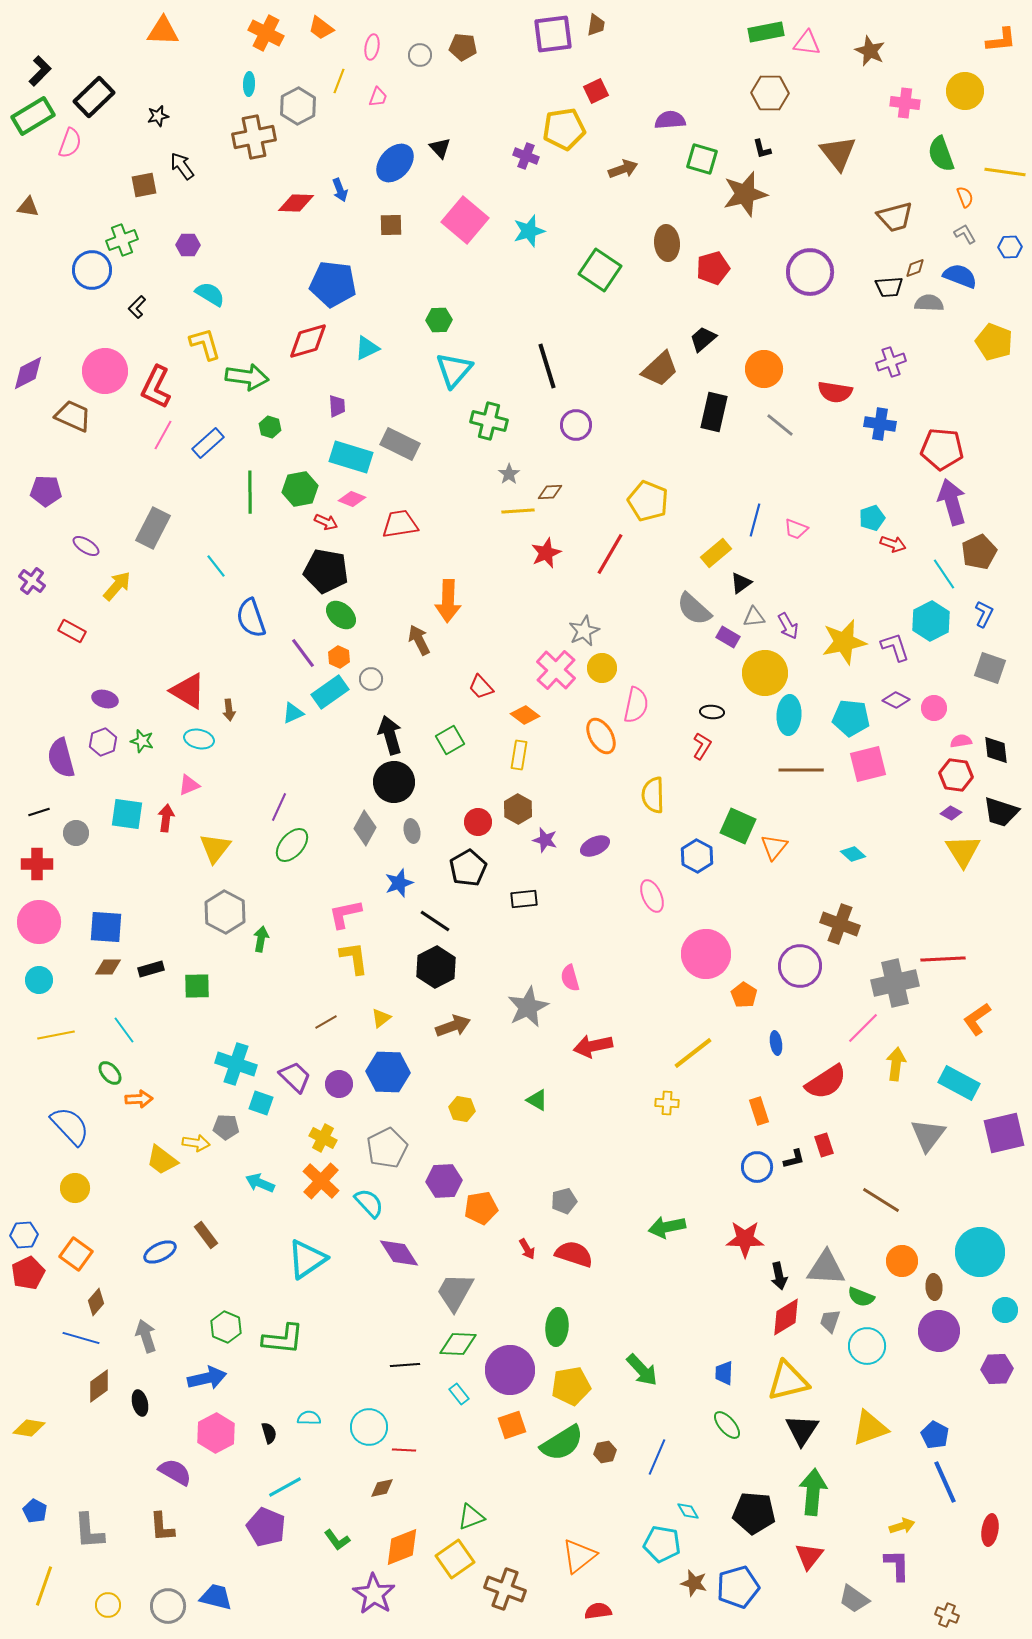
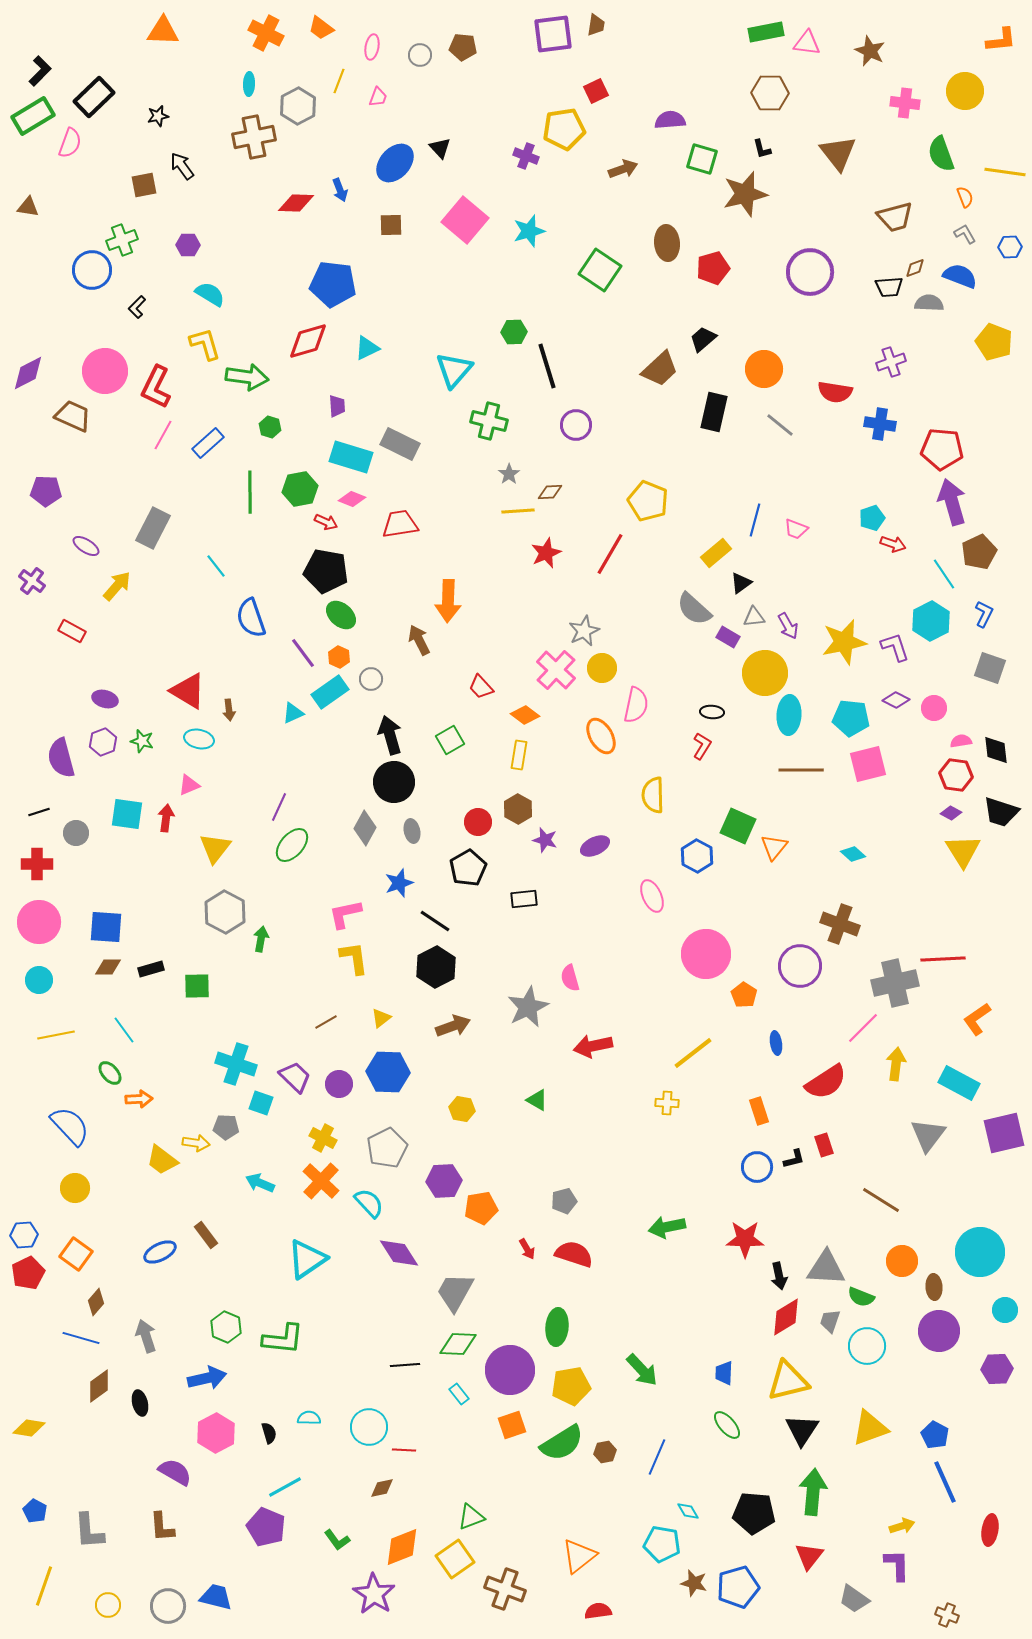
green hexagon at (439, 320): moved 75 px right, 12 px down
